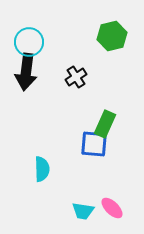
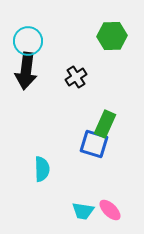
green hexagon: rotated 12 degrees clockwise
cyan circle: moved 1 px left, 1 px up
black arrow: moved 1 px up
blue square: rotated 12 degrees clockwise
pink ellipse: moved 2 px left, 2 px down
